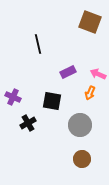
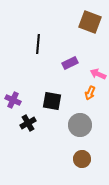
black line: rotated 18 degrees clockwise
purple rectangle: moved 2 px right, 9 px up
purple cross: moved 3 px down
